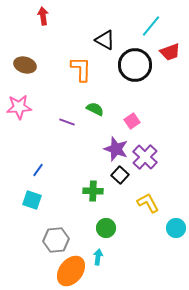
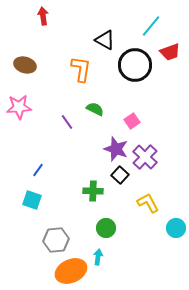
orange L-shape: rotated 8 degrees clockwise
purple line: rotated 35 degrees clockwise
orange ellipse: rotated 28 degrees clockwise
